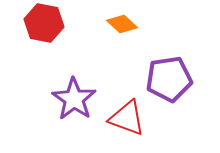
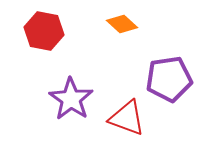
red hexagon: moved 8 px down
purple star: moved 3 px left
